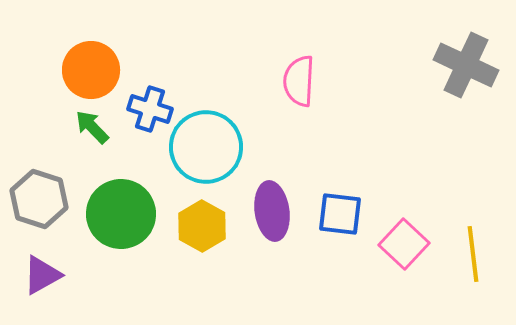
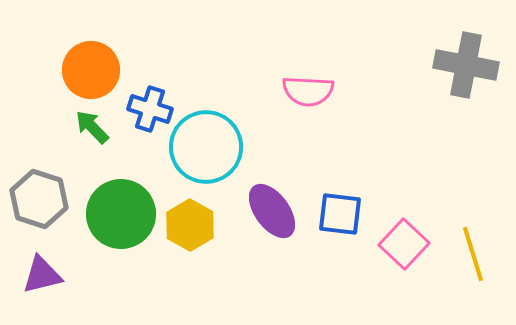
gray cross: rotated 14 degrees counterclockwise
pink semicircle: moved 9 px right, 10 px down; rotated 90 degrees counterclockwise
purple ellipse: rotated 28 degrees counterclockwise
yellow hexagon: moved 12 px left, 1 px up
yellow line: rotated 10 degrees counterclockwise
purple triangle: rotated 15 degrees clockwise
